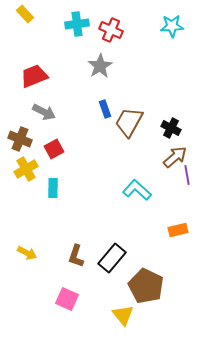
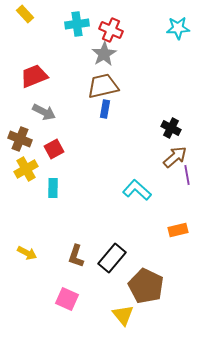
cyan star: moved 6 px right, 2 px down
gray star: moved 4 px right, 12 px up
blue rectangle: rotated 30 degrees clockwise
brown trapezoid: moved 26 px left, 36 px up; rotated 48 degrees clockwise
